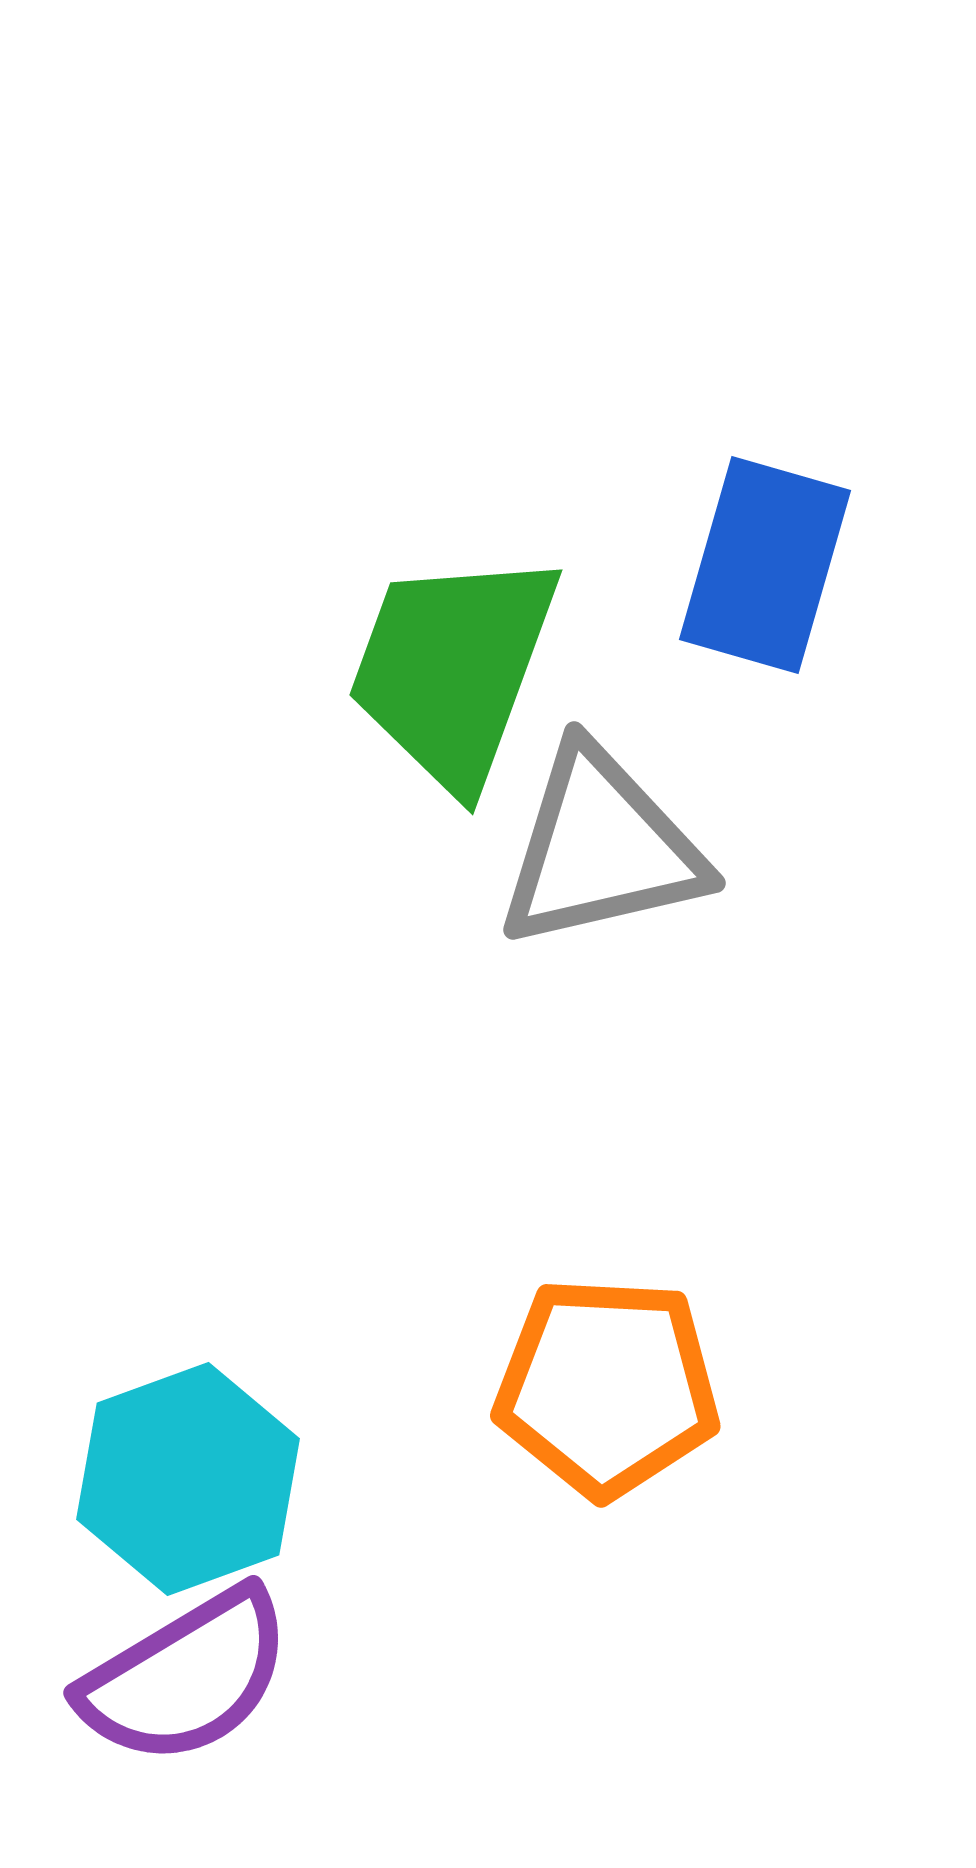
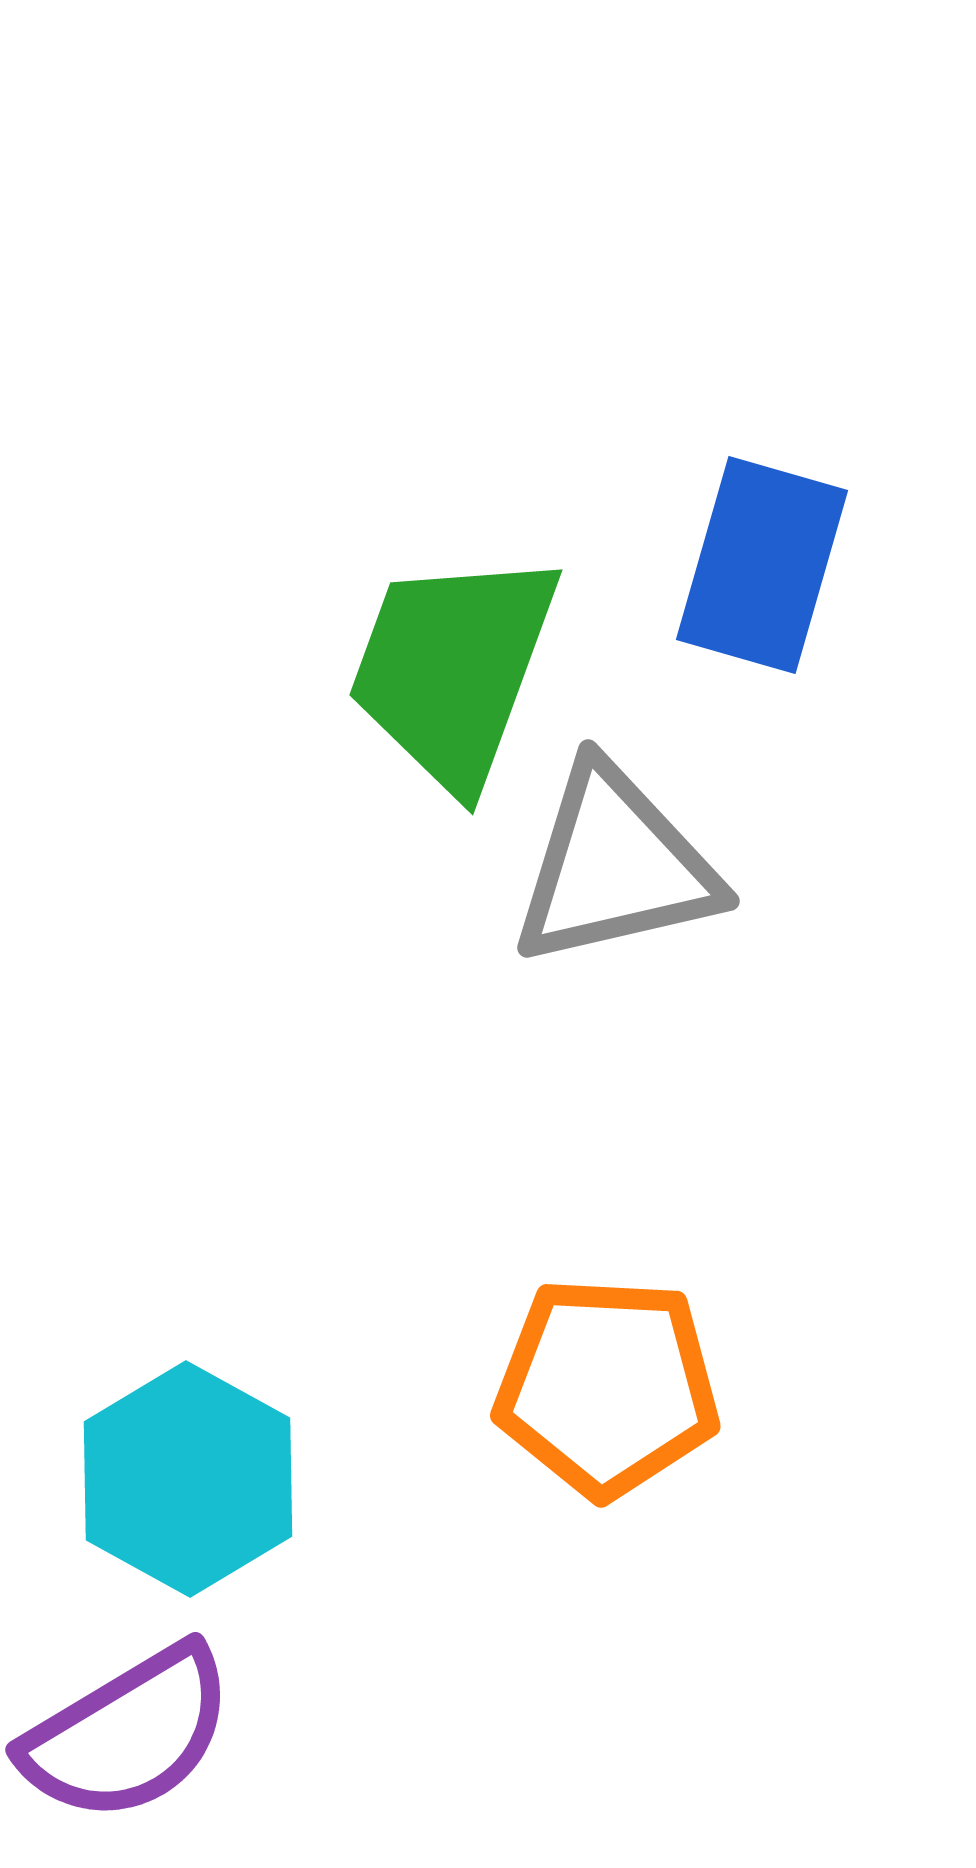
blue rectangle: moved 3 px left
gray triangle: moved 14 px right, 18 px down
cyan hexagon: rotated 11 degrees counterclockwise
purple semicircle: moved 58 px left, 57 px down
